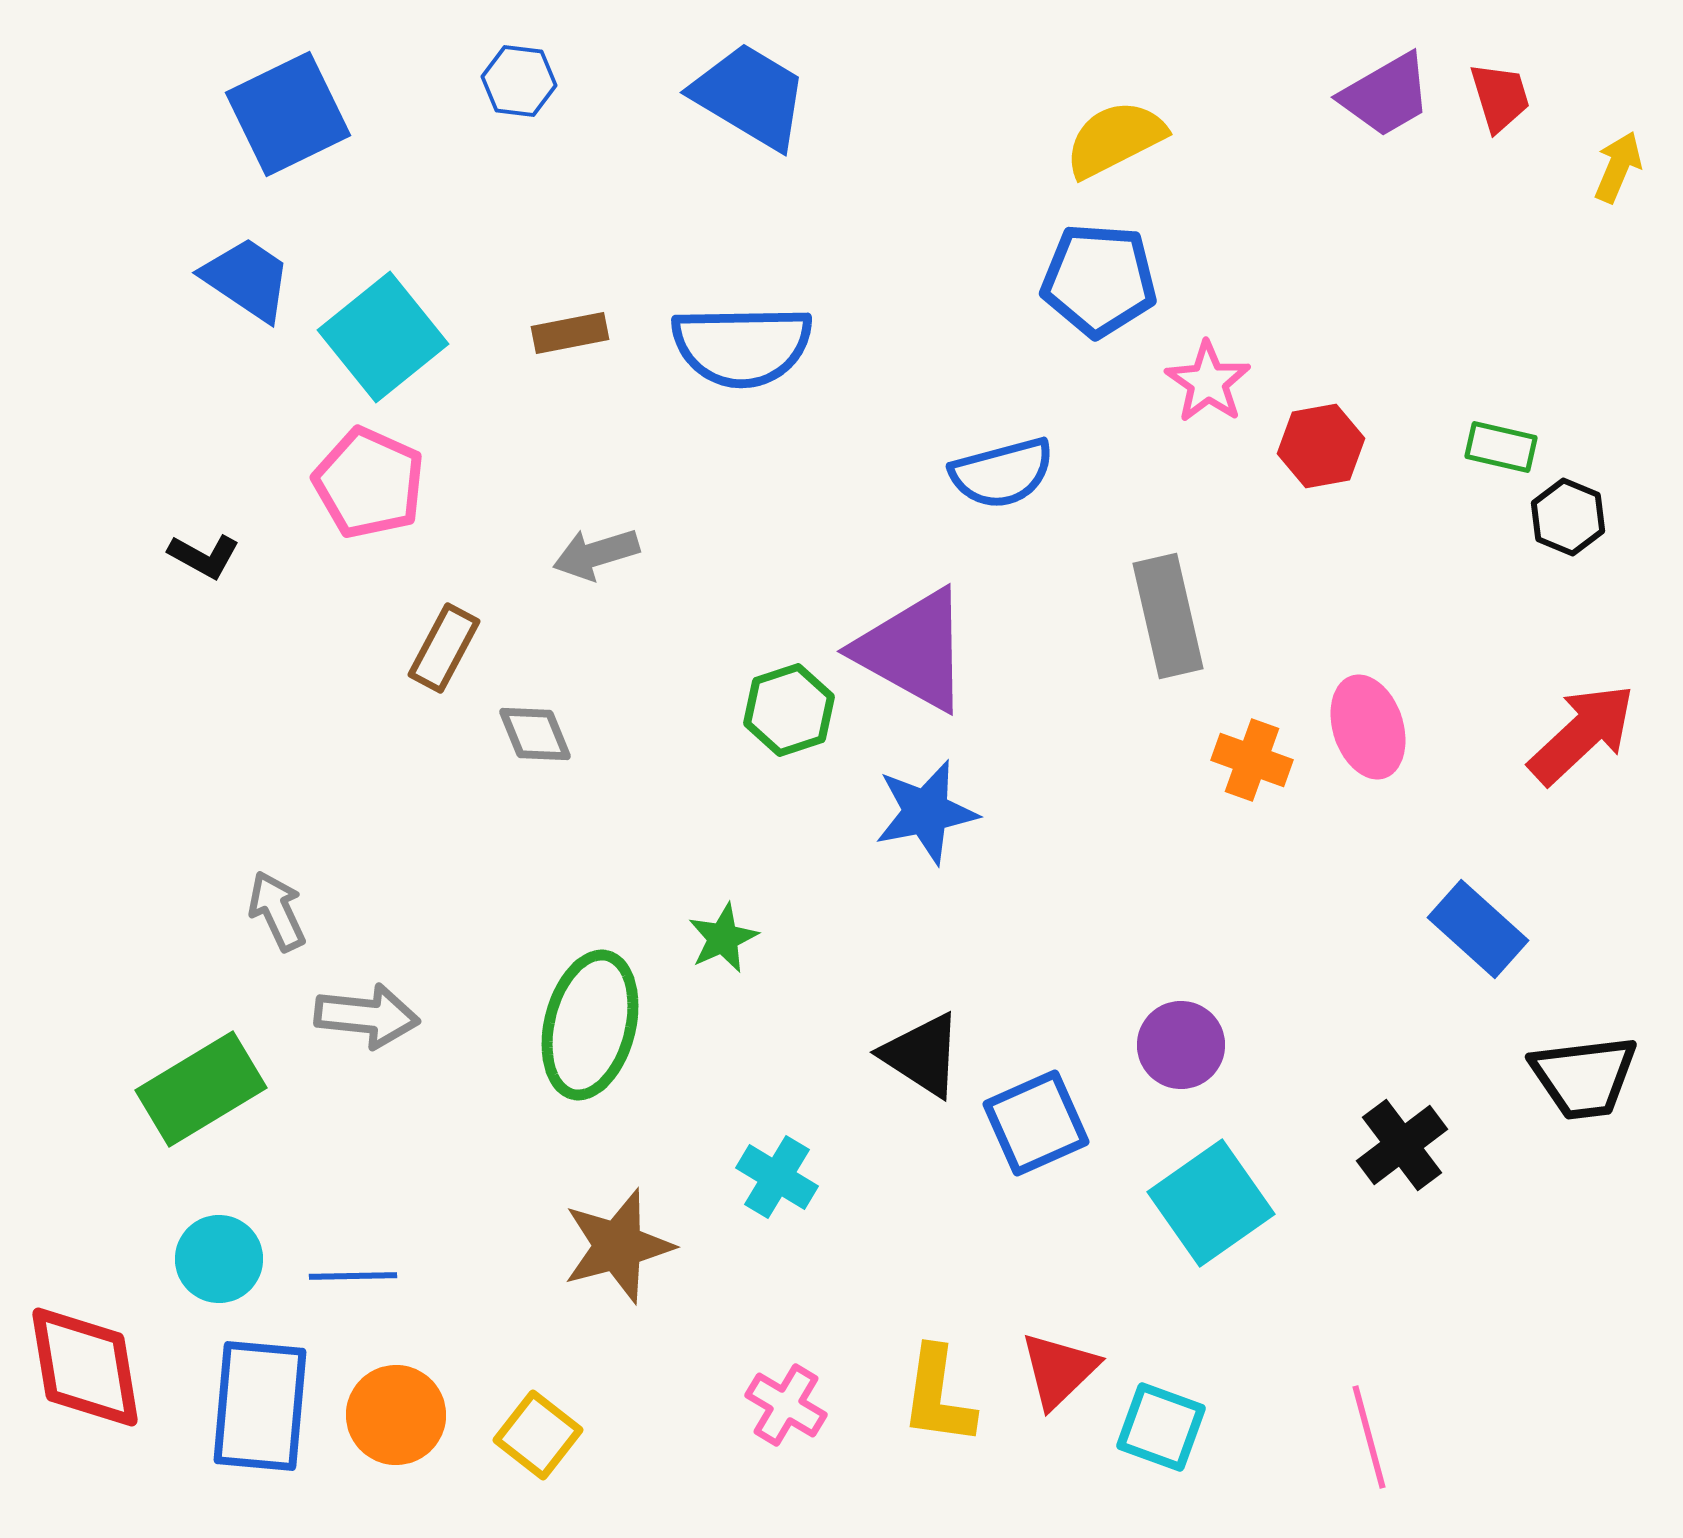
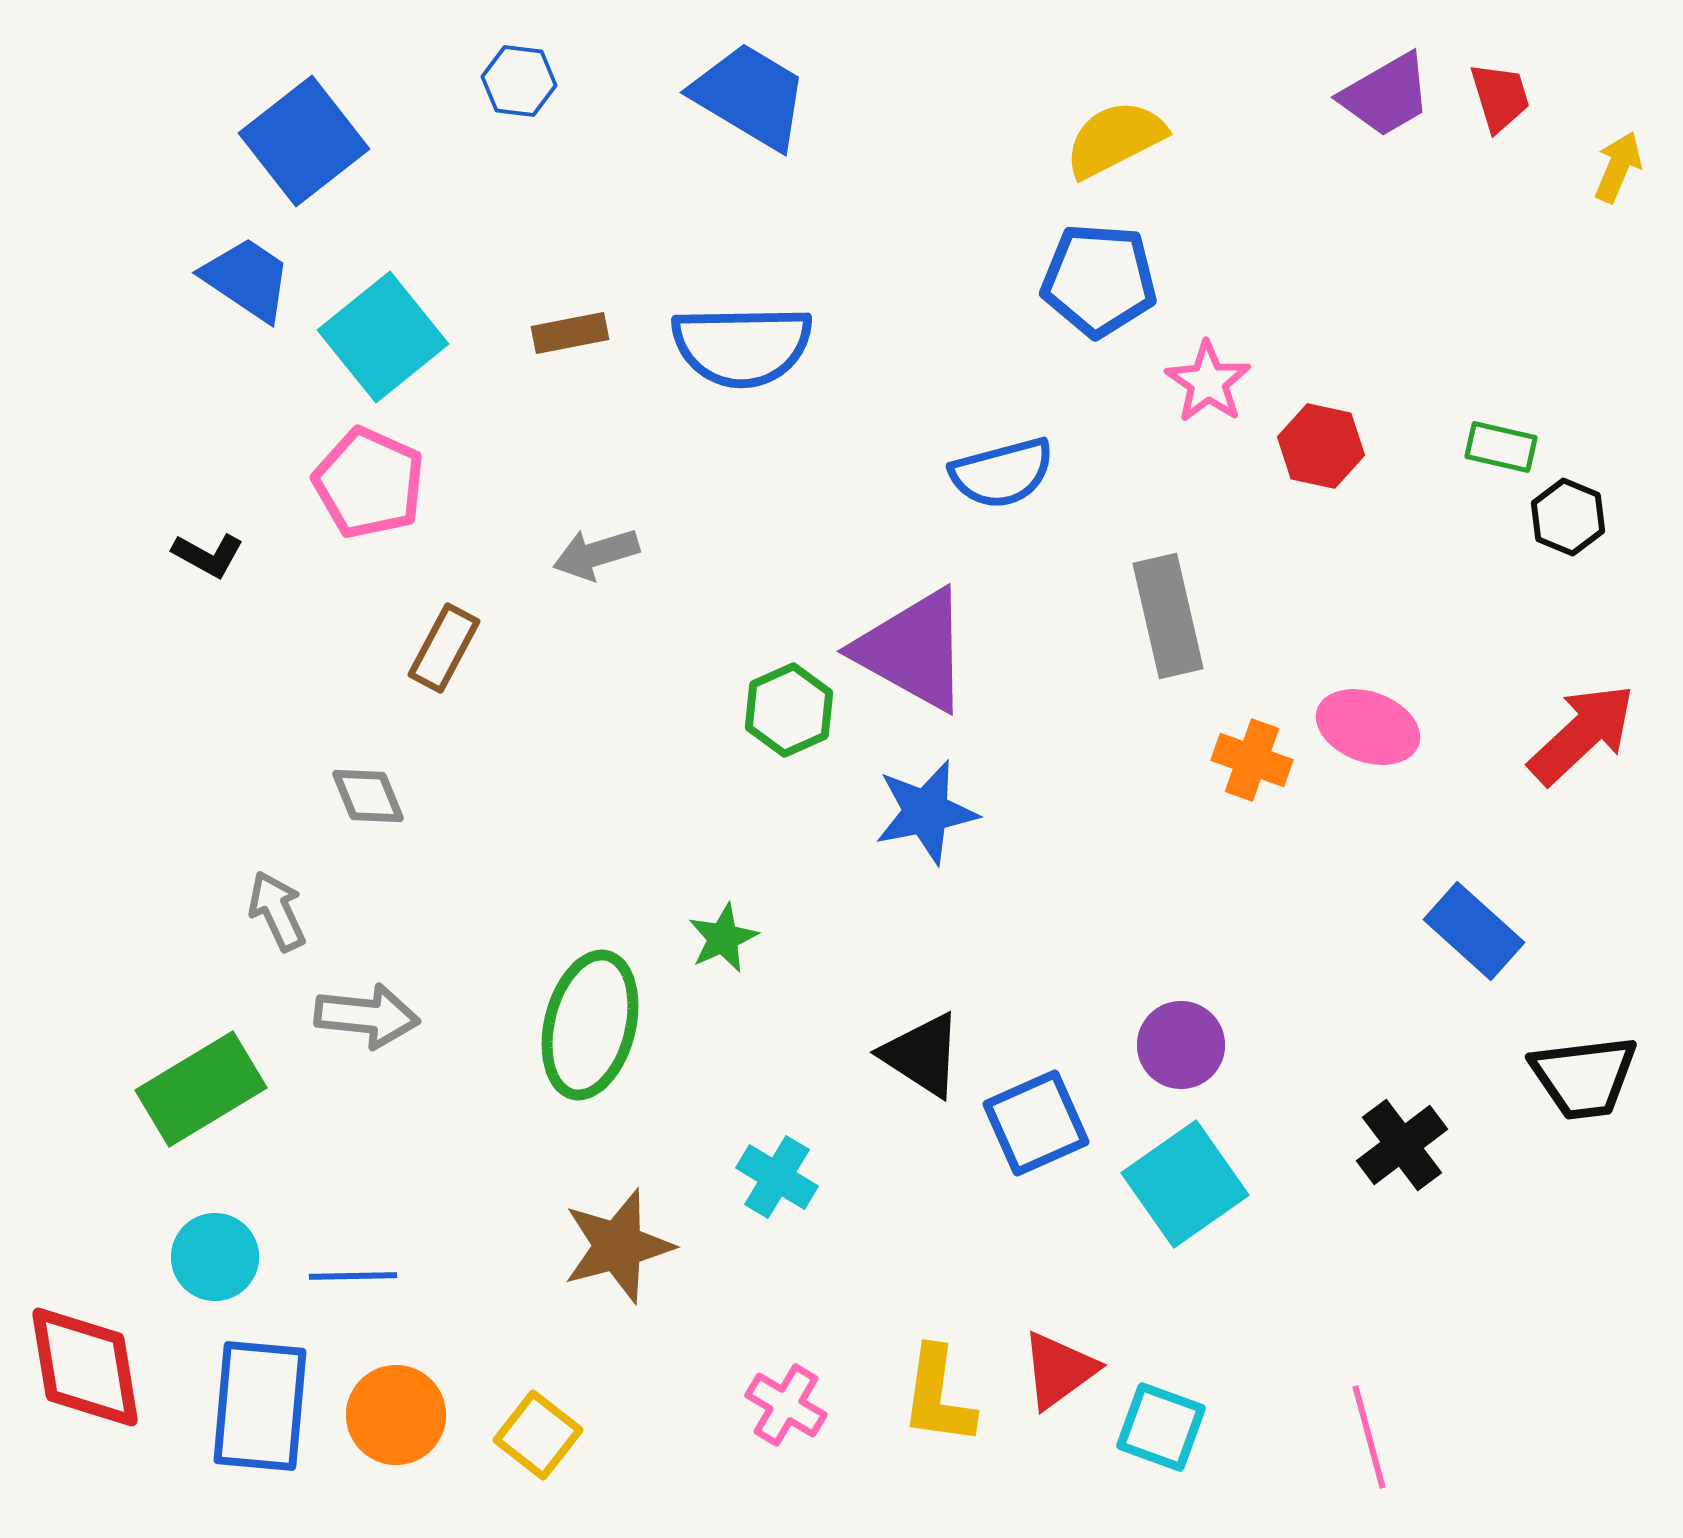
blue square at (288, 114): moved 16 px right, 27 px down; rotated 12 degrees counterclockwise
red hexagon at (1321, 446): rotated 22 degrees clockwise
black L-shape at (204, 556): moved 4 px right, 1 px up
green hexagon at (789, 710): rotated 6 degrees counterclockwise
pink ellipse at (1368, 727): rotated 52 degrees counterclockwise
gray diamond at (535, 734): moved 167 px left, 62 px down
blue rectangle at (1478, 929): moved 4 px left, 2 px down
cyan square at (1211, 1203): moved 26 px left, 19 px up
cyan circle at (219, 1259): moved 4 px left, 2 px up
red triangle at (1059, 1370): rotated 8 degrees clockwise
